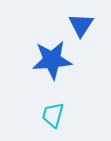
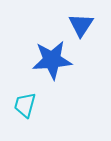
cyan trapezoid: moved 28 px left, 10 px up
